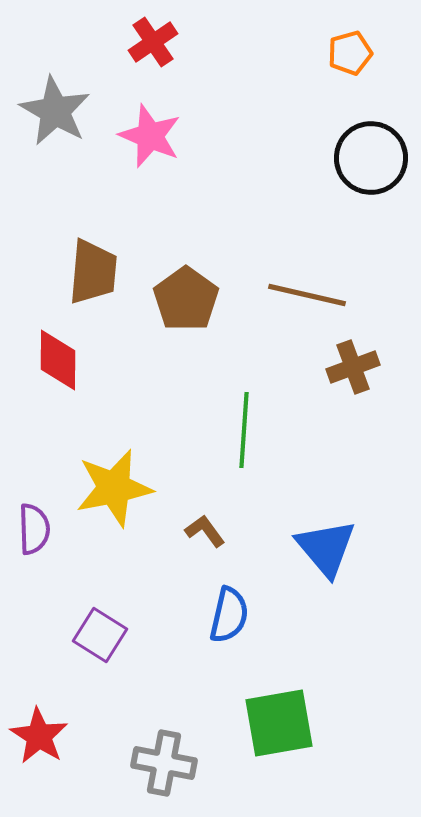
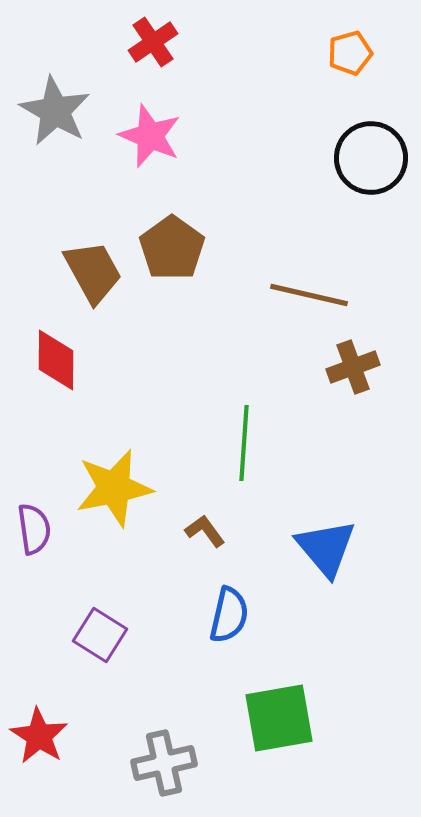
brown trapezoid: rotated 34 degrees counterclockwise
brown line: moved 2 px right
brown pentagon: moved 14 px left, 51 px up
red diamond: moved 2 px left
green line: moved 13 px down
purple semicircle: rotated 6 degrees counterclockwise
green square: moved 5 px up
gray cross: rotated 24 degrees counterclockwise
